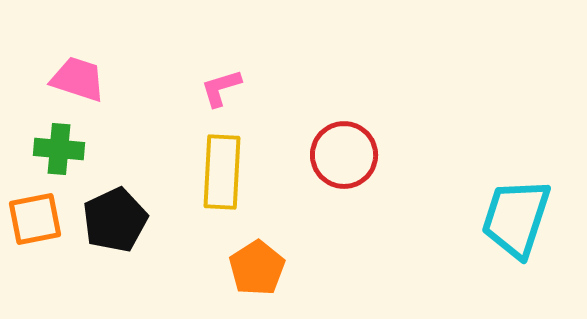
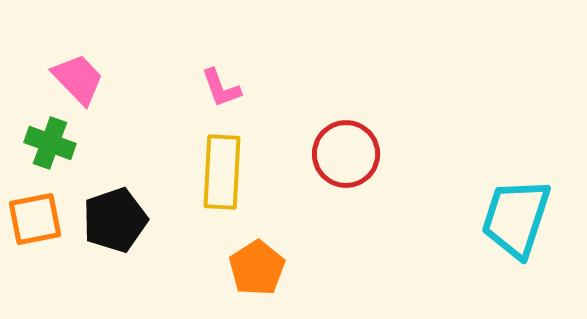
pink trapezoid: rotated 28 degrees clockwise
pink L-shape: rotated 93 degrees counterclockwise
green cross: moved 9 px left, 6 px up; rotated 15 degrees clockwise
red circle: moved 2 px right, 1 px up
black pentagon: rotated 6 degrees clockwise
